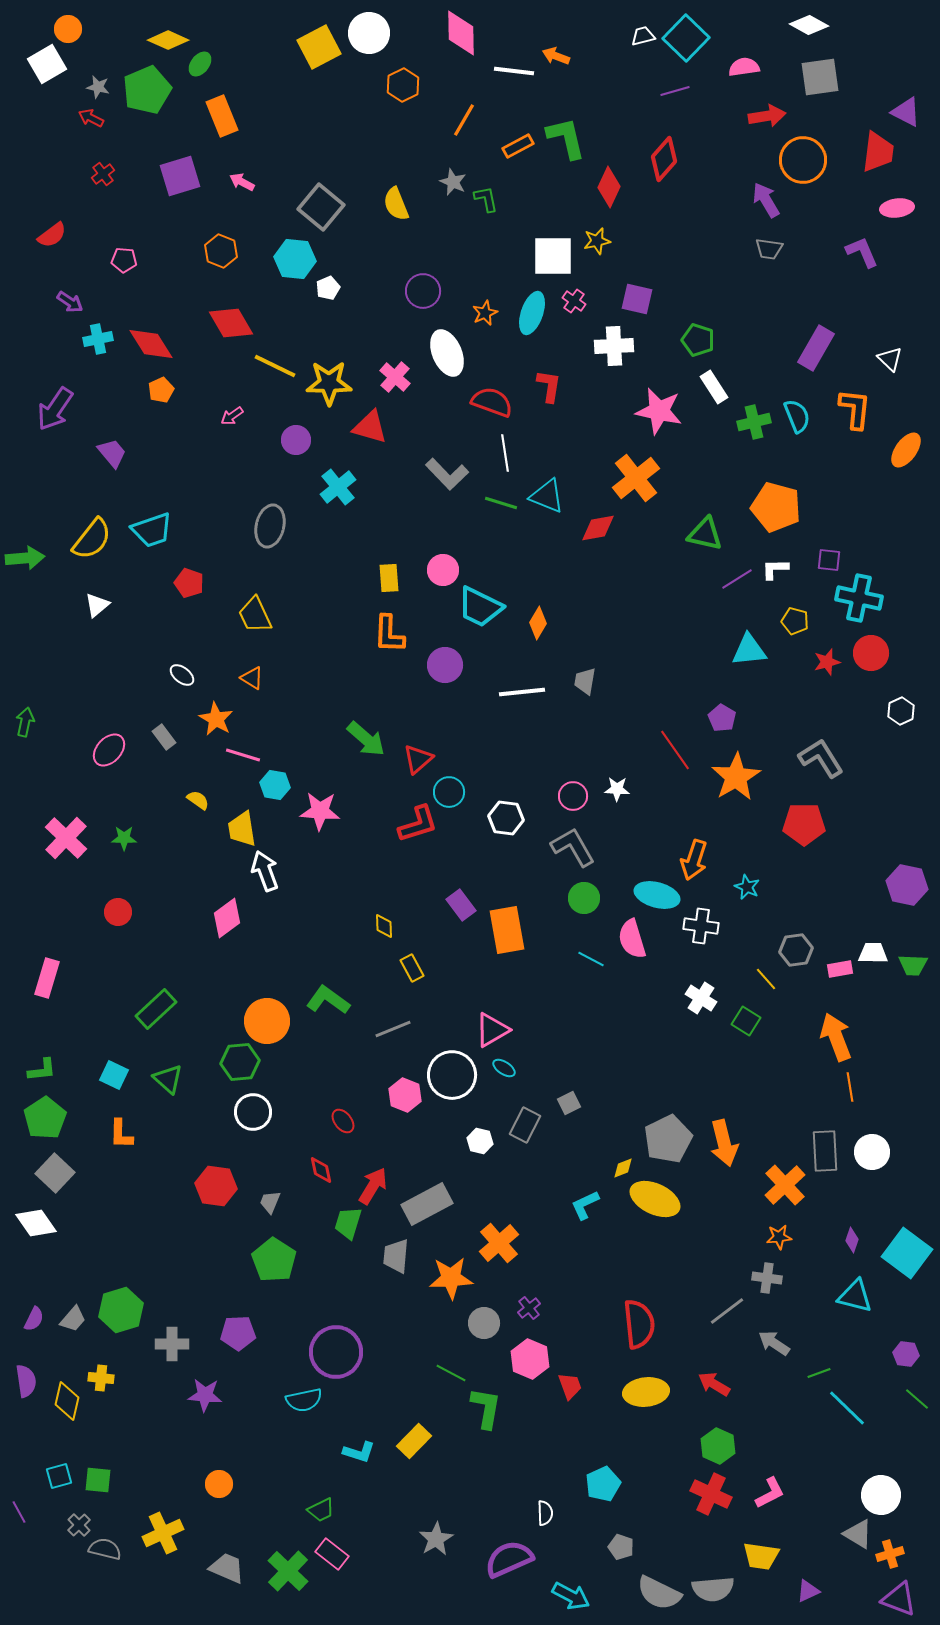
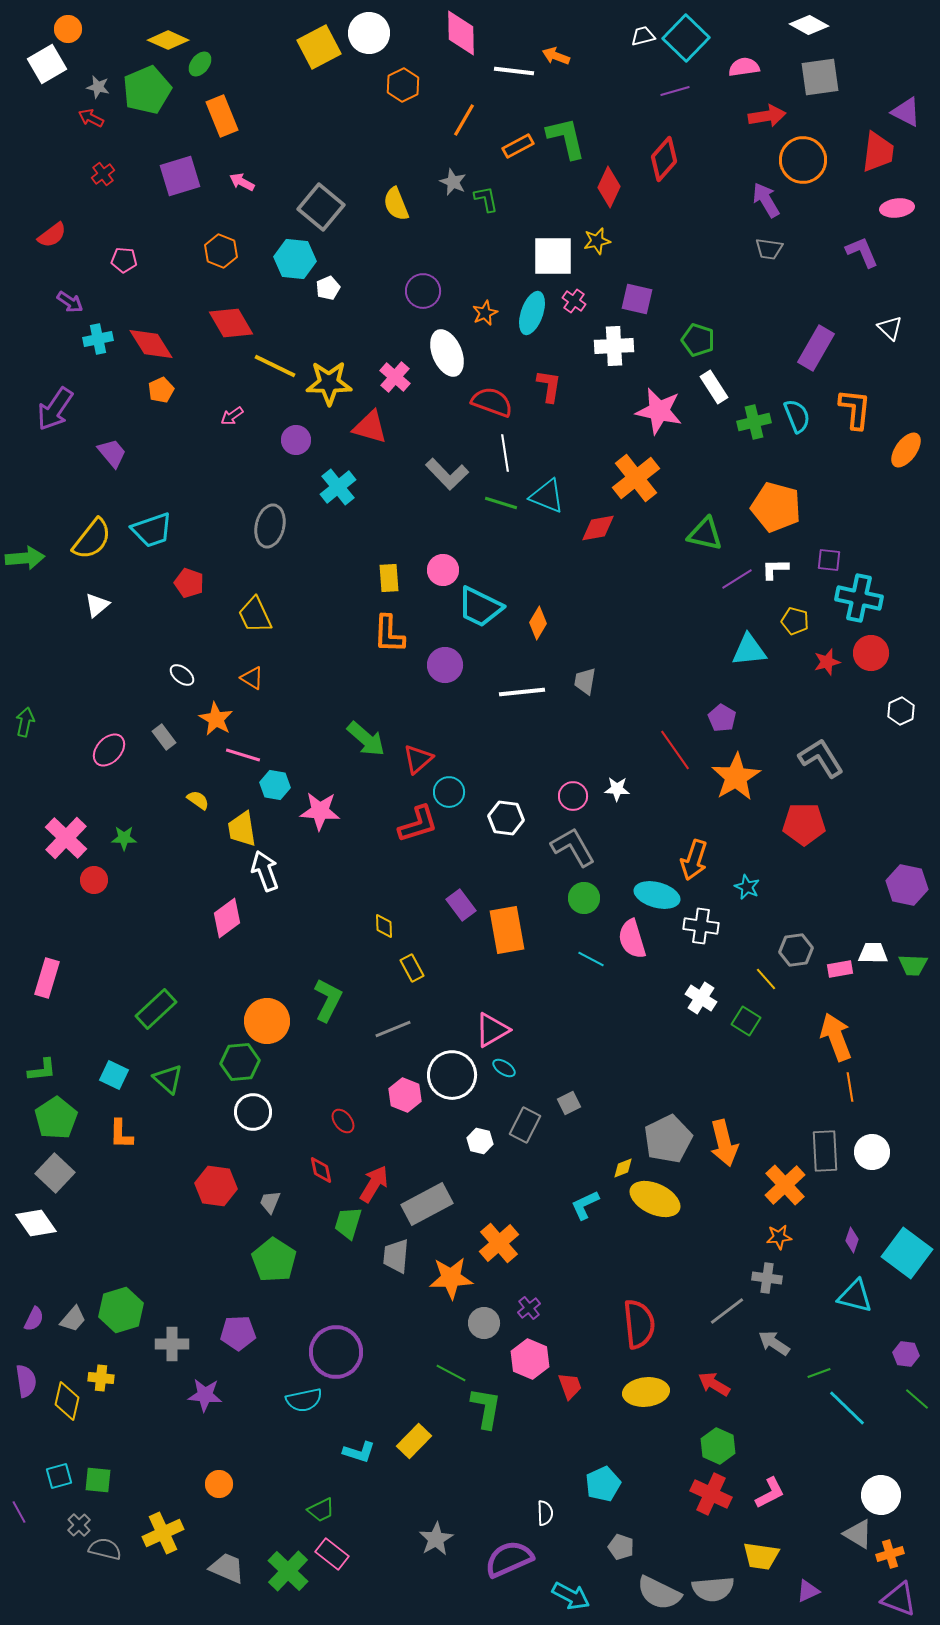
white triangle at (890, 359): moved 31 px up
red circle at (118, 912): moved 24 px left, 32 px up
green L-shape at (328, 1000): rotated 81 degrees clockwise
green pentagon at (45, 1118): moved 11 px right
red arrow at (373, 1186): moved 1 px right, 2 px up
